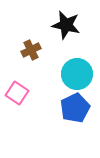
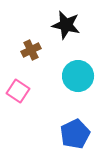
cyan circle: moved 1 px right, 2 px down
pink square: moved 1 px right, 2 px up
blue pentagon: moved 26 px down
